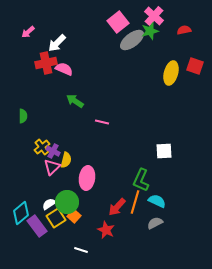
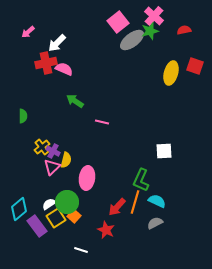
cyan diamond: moved 2 px left, 4 px up
